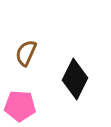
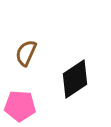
black diamond: rotated 30 degrees clockwise
